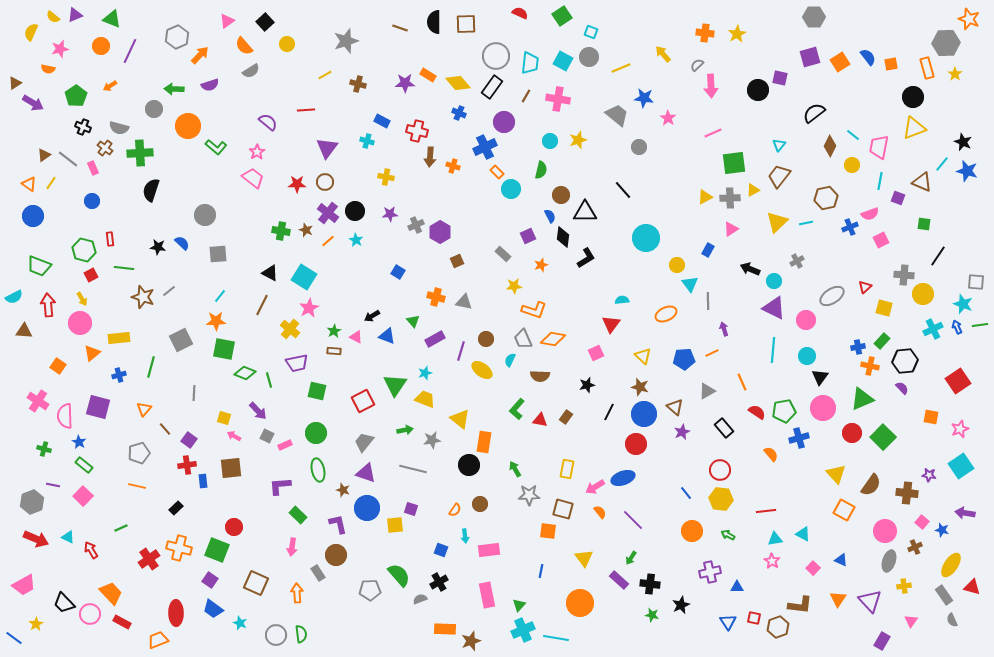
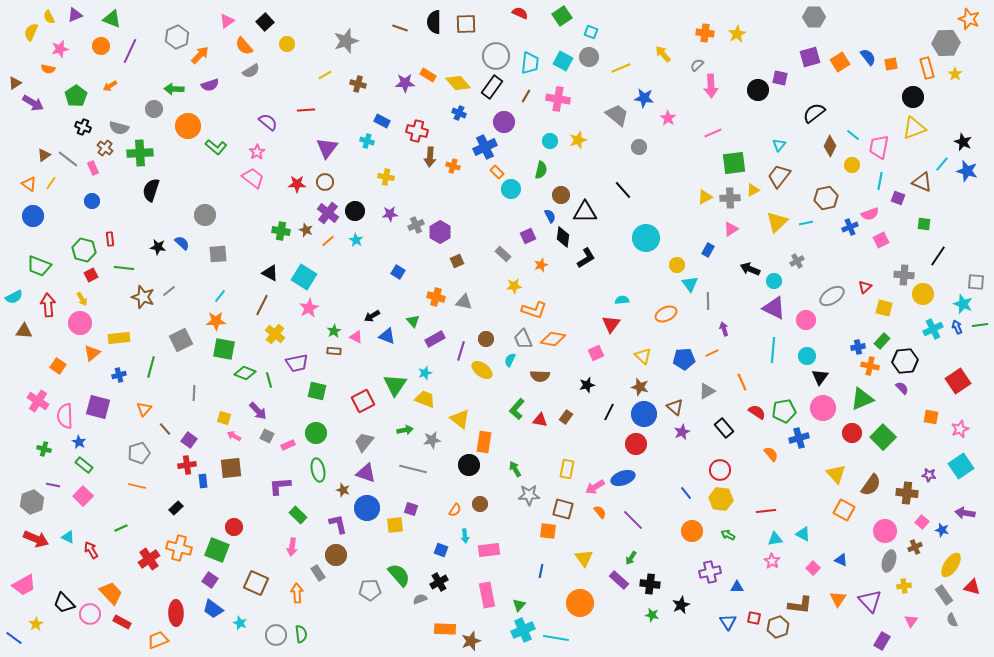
yellow semicircle at (53, 17): moved 4 px left; rotated 24 degrees clockwise
yellow cross at (290, 329): moved 15 px left, 5 px down
pink rectangle at (285, 445): moved 3 px right
